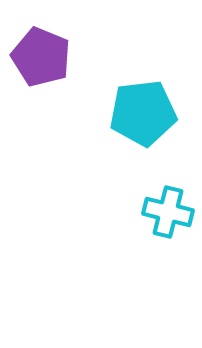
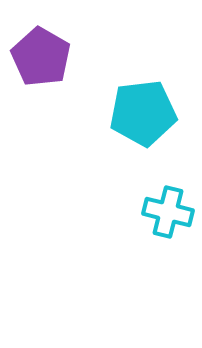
purple pentagon: rotated 8 degrees clockwise
